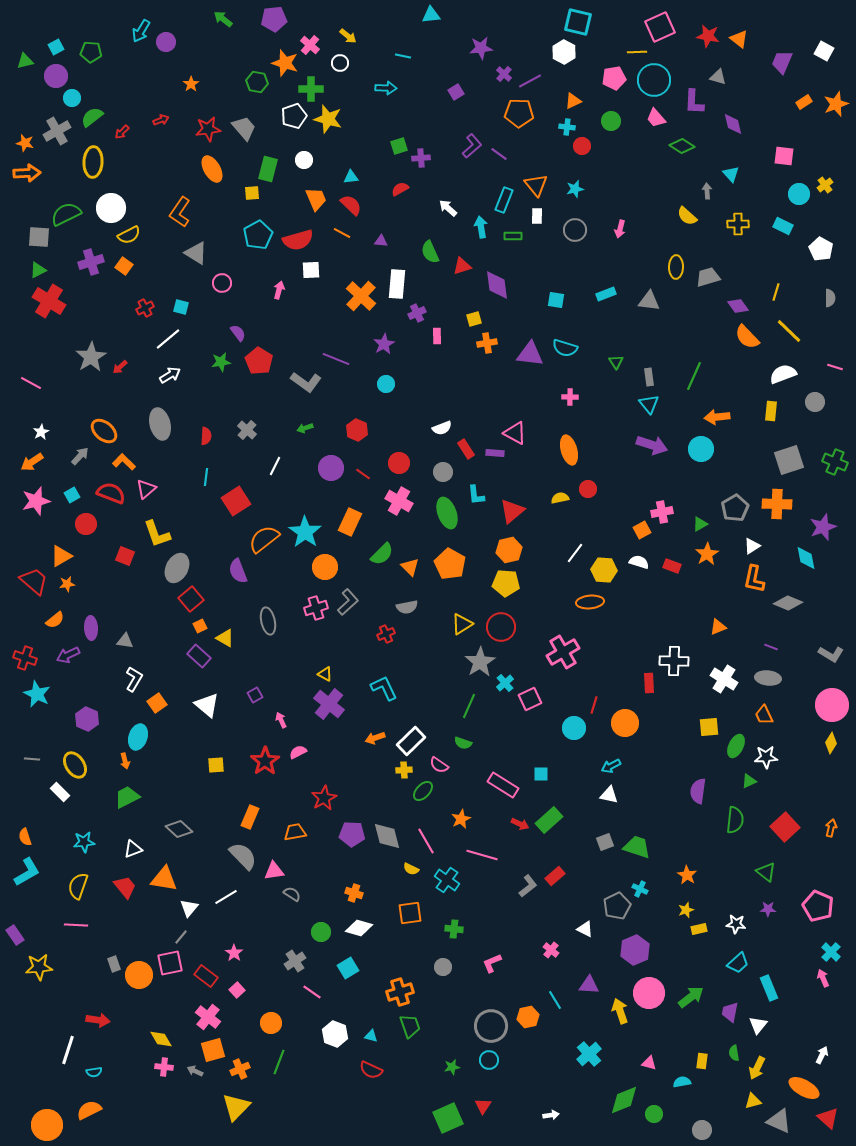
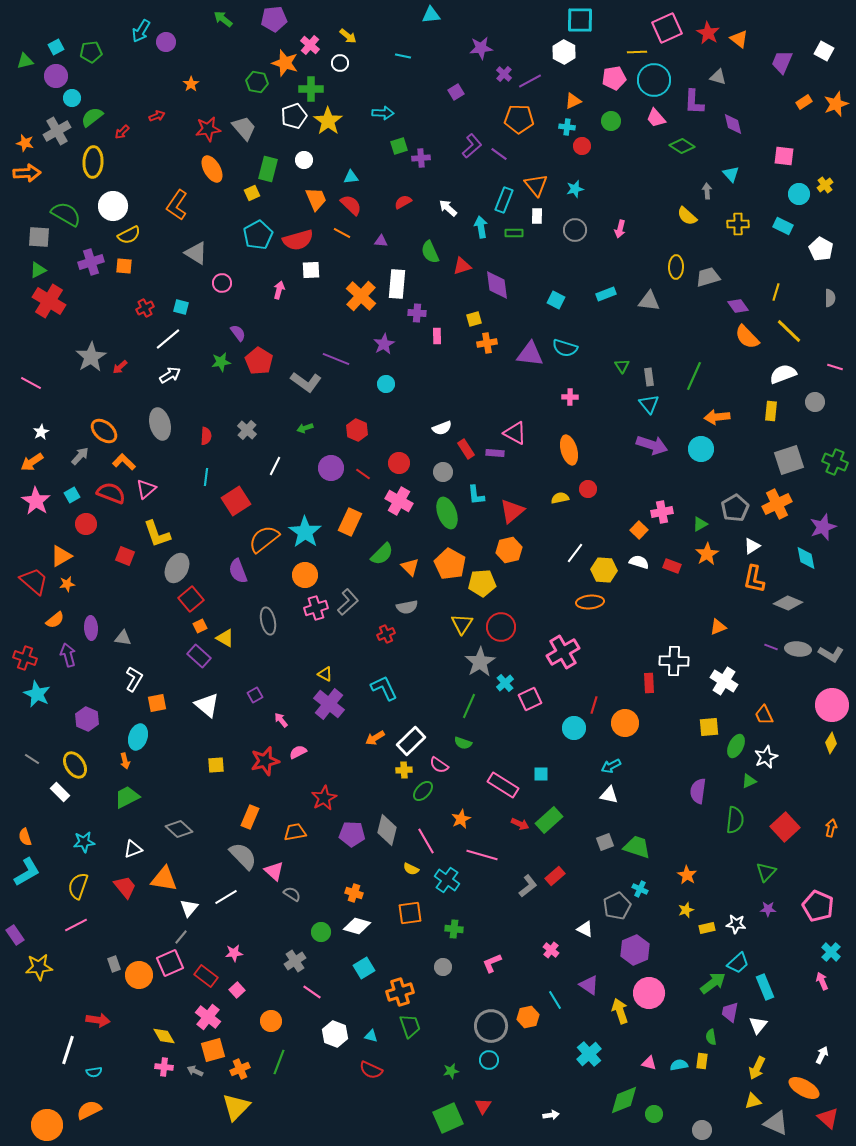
cyan square at (578, 22): moved 2 px right, 2 px up; rotated 12 degrees counterclockwise
pink square at (660, 27): moved 7 px right, 1 px down
red star at (708, 36): moved 3 px up; rotated 20 degrees clockwise
green pentagon at (91, 52): rotated 10 degrees counterclockwise
cyan arrow at (386, 88): moved 3 px left, 25 px down
orange pentagon at (519, 113): moved 6 px down
yellow star at (328, 119): moved 2 px down; rotated 20 degrees clockwise
red arrow at (161, 120): moved 4 px left, 4 px up
red semicircle at (400, 189): moved 3 px right, 13 px down
yellow square at (252, 193): rotated 21 degrees counterclockwise
white circle at (111, 208): moved 2 px right, 2 px up
orange L-shape at (180, 212): moved 3 px left, 7 px up
green semicircle at (66, 214): rotated 56 degrees clockwise
green rectangle at (513, 236): moved 1 px right, 3 px up
orange square at (124, 266): rotated 30 degrees counterclockwise
cyan square at (556, 300): rotated 18 degrees clockwise
purple cross at (417, 313): rotated 30 degrees clockwise
green triangle at (616, 362): moved 6 px right, 4 px down
pink star at (36, 501): rotated 24 degrees counterclockwise
orange cross at (777, 504): rotated 28 degrees counterclockwise
orange square at (642, 530): moved 3 px left; rotated 18 degrees counterclockwise
orange circle at (325, 567): moved 20 px left, 8 px down
yellow pentagon at (506, 583): moved 24 px left; rotated 8 degrees counterclockwise
yellow triangle at (462, 624): rotated 25 degrees counterclockwise
gray triangle at (125, 641): moved 2 px left, 3 px up
purple arrow at (68, 655): rotated 100 degrees clockwise
gray ellipse at (768, 678): moved 30 px right, 29 px up
white cross at (724, 679): moved 2 px down
orange square at (157, 703): rotated 24 degrees clockwise
pink arrow at (281, 720): rotated 14 degrees counterclockwise
orange arrow at (375, 738): rotated 12 degrees counterclockwise
white star at (766, 757): rotated 20 degrees counterclockwise
gray line at (32, 759): rotated 28 degrees clockwise
red star at (265, 761): rotated 20 degrees clockwise
gray diamond at (387, 836): moved 6 px up; rotated 28 degrees clockwise
pink triangle at (274, 871): rotated 50 degrees clockwise
green triangle at (766, 872): rotated 35 degrees clockwise
pink line at (76, 925): rotated 30 degrees counterclockwise
white diamond at (359, 928): moved 2 px left, 2 px up
yellow rectangle at (699, 929): moved 8 px right, 1 px up
pink star at (234, 953): rotated 30 degrees clockwise
pink square at (170, 963): rotated 12 degrees counterclockwise
cyan square at (348, 968): moved 16 px right
pink arrow at (823, 978): moved 1 px left, 3 px down
purple triangle at (589, 985): rotated 30 degrees clockwise
cyan rectangle at (769, 988): moved 4 px left, 1 px up
green arrow at (691, 997): moved 22 px right, 14 px up
orange circle at (271, 1023): moved 2 px up
yellow diamond at (161, 1039): moved 3 px right, 3 px up
green semicircle at (734, 1053): moved 23 px left, 16 px up
green star at (452, 1067): moved 1 px left, 4 px down
cyan semicircle at (682, 1082): moved 3 px left, 17 px up
gray triangle at (779, 1121): moved 3 px left, 2 px down
